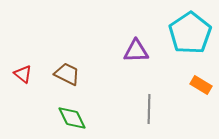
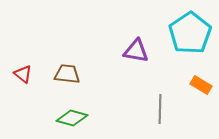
purple triangle: rotated 12 degrees clockwise
brown trapezoid: rotated 20 degrees counterclockwise
gray line: moved 11 px right
green diamond: rotated 48 degrees counterclockwise
